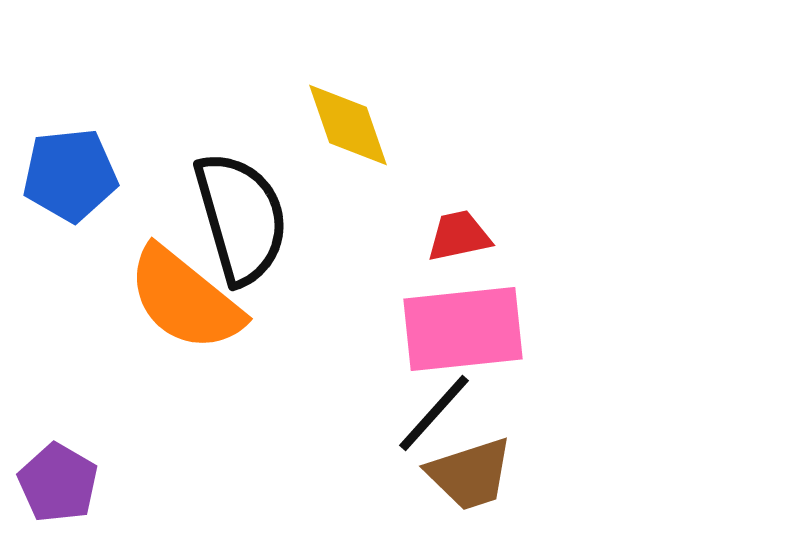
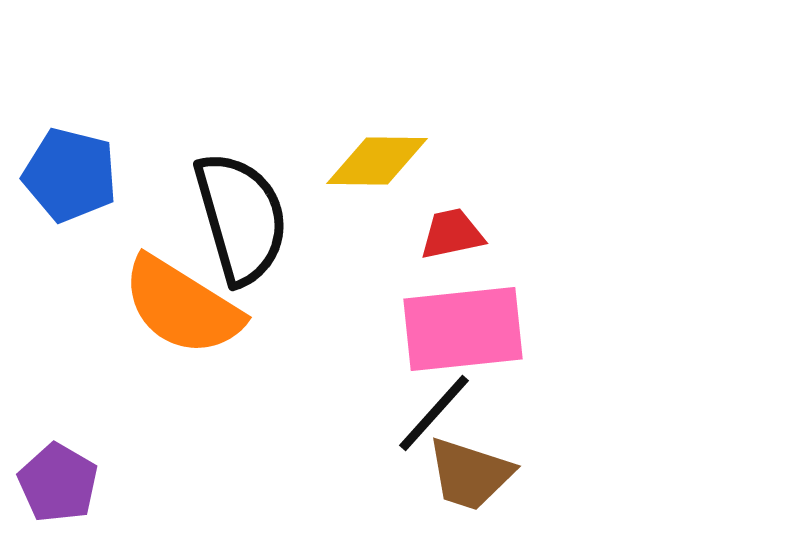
yellow diamond: moved 29 px right, 36 px down; rotated 70 degrees counterclockwise
blue pentagon: rotated 20 degrees clockwise
red trapezoid: moved 7 px left, 2 px up
orange semicircle: moved 3 px left, 7 px down; rotated 7 degrees counterclockwise
brown trapezoid: rotated 36 degrees clockwise
